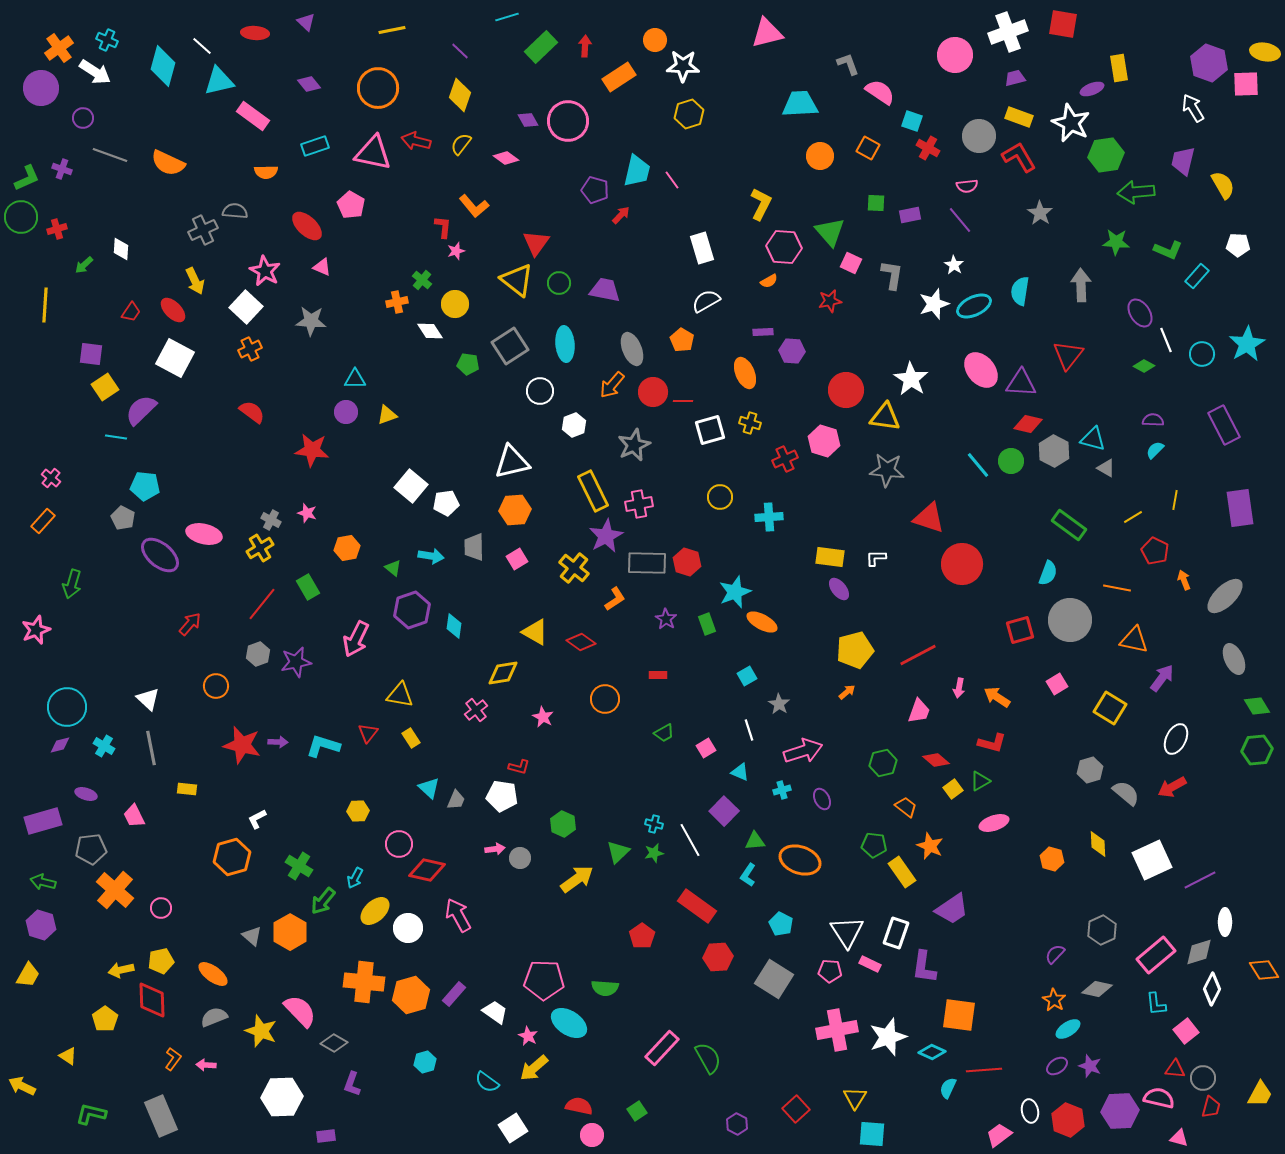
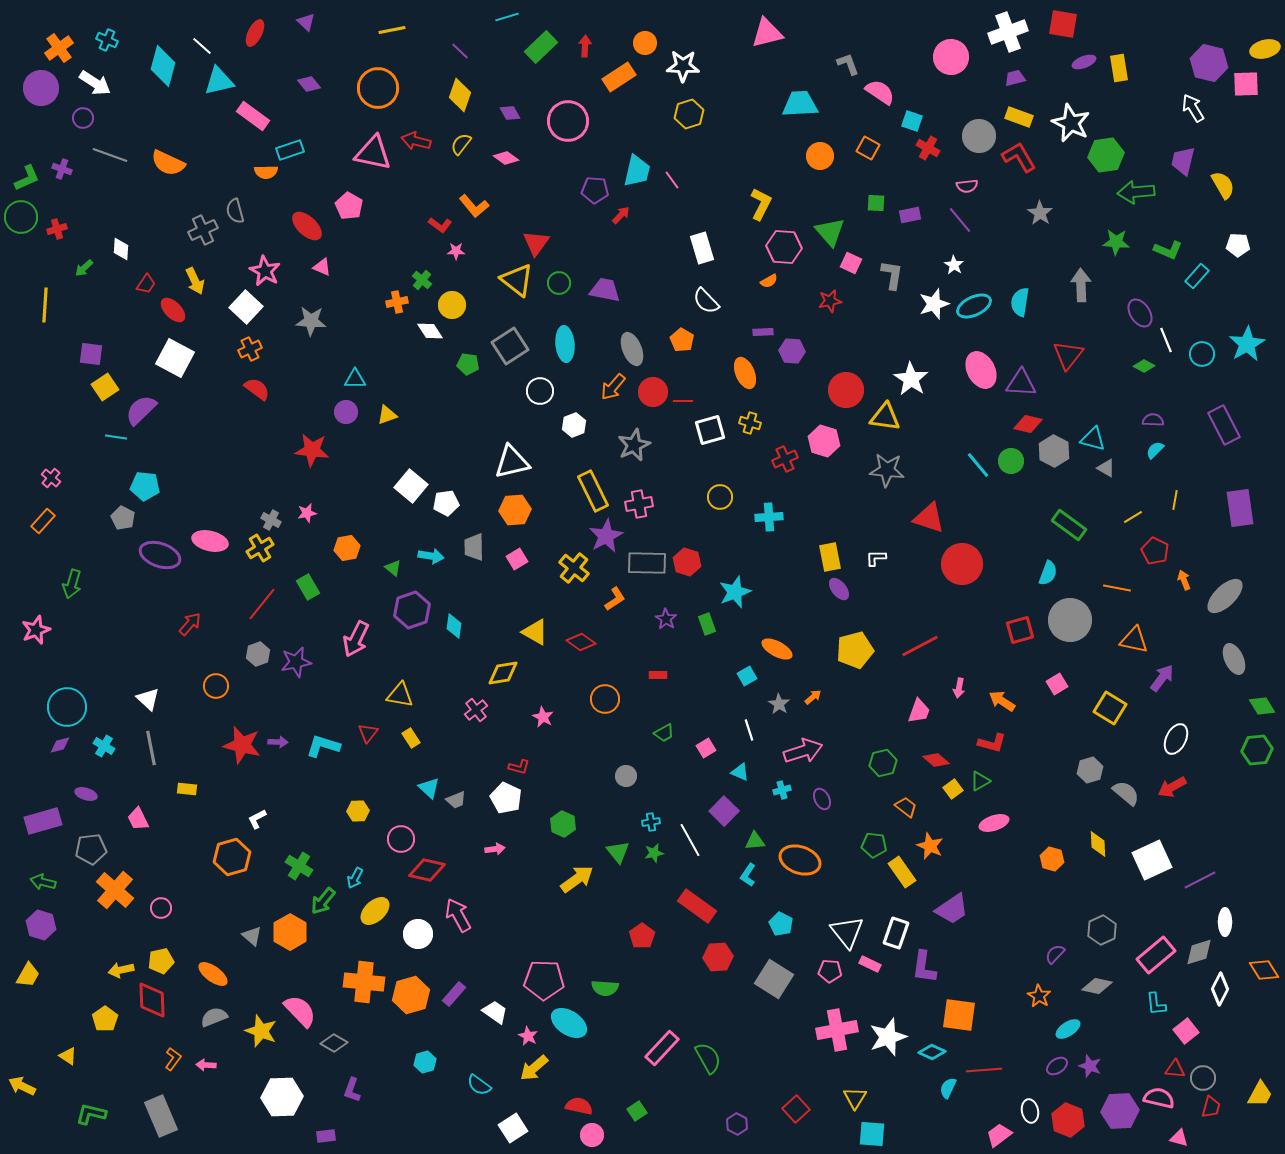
red ellipse at (255, 33): rotated 68 degrees counterclockwise
orange circle at (655, 40): moved 10 px left, 3 px down
yellow ellipse at (1265, 52): moved 3 px up; rotated 24 degrees counterclockwise
pink circle at (955, 55): moved 4 px left, 2 px down
purple hexagon at (1209, 63): rotated 6 degrees counterclockwise
white arrow at (95, 72): moved 11 px down
purple ellipse at (1092, 89): moved 8 px left, 27 px up
purple diamond at (528, 120): moved 18 px left, 7 px up
cyan rectangle at (315, 146): moved 25 px left, 4 px down
purple pentagon at (595, 190): rotated 12 degrees counterclockwise
pink pentagon at (351, 205): moved 2 px left, 1 px down
gray semicircle at (235, 211): rotated 110 degrees counterclockwise
red L-shape at (443, 227): moved 3 px left, 2 px up; rotated 120 degrees clockwise
pink star at (456, 251): rotated 18 degrees clockwise
green arrow at (84, 265): moved 3 px down
cyan semicircle at (1020, 291): moved 11 px down
white semicircle at (706, 301): rotated 104 degrees counterclockwise
yellow circle at (455, 304): moved 3 px left, 1 px down
red trapezoid at (131, 312): moved 15 px right, 28 px up
pink ellipse at (981, 370): rotated 12 degrees clockwise
orange arrow at (612, 385): moved 1 px right, 2 px down
red semicircle at (252, 412): moved 5 px right, 23 px up
pink star at (307, 513): rotated 30 degrees counterclockwise
pink ellipse at (204, 534): moved 6 px right, 7 px down
purple ellipse at (160, 555): rotated 21 degrees counterclockwise
yellow rectangle at (830, 557): rotated 72 degrees clockwise
orange ellipse at (762, 622): moved 15 px right, 27 px down
red line at (918, 655): moved 2 px right, 9 px up
orange arrow at (847, 692): moved 34 px left, 5 px down
orange arrow at (997, 697): moved 5 px right, 4 px down
green diamond at (1257, 706): moved 5 px right
white pentagon at (502, 796): moved 4 px right, 2 px down; rotated 16 degrees clockwise
gray trapezoid at (456, 800): rotated 45 degrees clockwise
pink trapezoid at (134, 816): moved 4 px right, 3 px down
cyan cross at (654, 824): moved 3 px left, 2 px up; rotated 24 degrees counterclockwise
pink circle at (399, 844): moved 2 px right, 5 px up
green triangle at (618, 852): rotated 25 degrees counterclockwise
gray circle at (520, 858): moved 106 px right, 82 px up
white circle at (408, 928): moved 10 px right, 6 px down
white triangle at (847, 932): rotated 6 degrees counterclockwise
gray diamond at (1097, 989): moved 3 px up
white diamond at (1212, 989): moved 8 px right
orange star at (1054, 1000): moved 15 px left, 4 px up
cyan semicircle at (487, 1082): moved 8 px left, 3 px down
purple L-shape at (352, 1084): moved 6 px down
